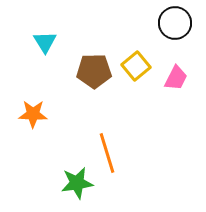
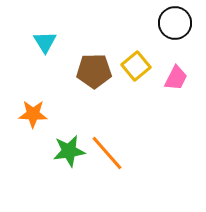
orange line: rotated 24 degrees counterclockwise
green star: moved 8 px left, 32 px up
